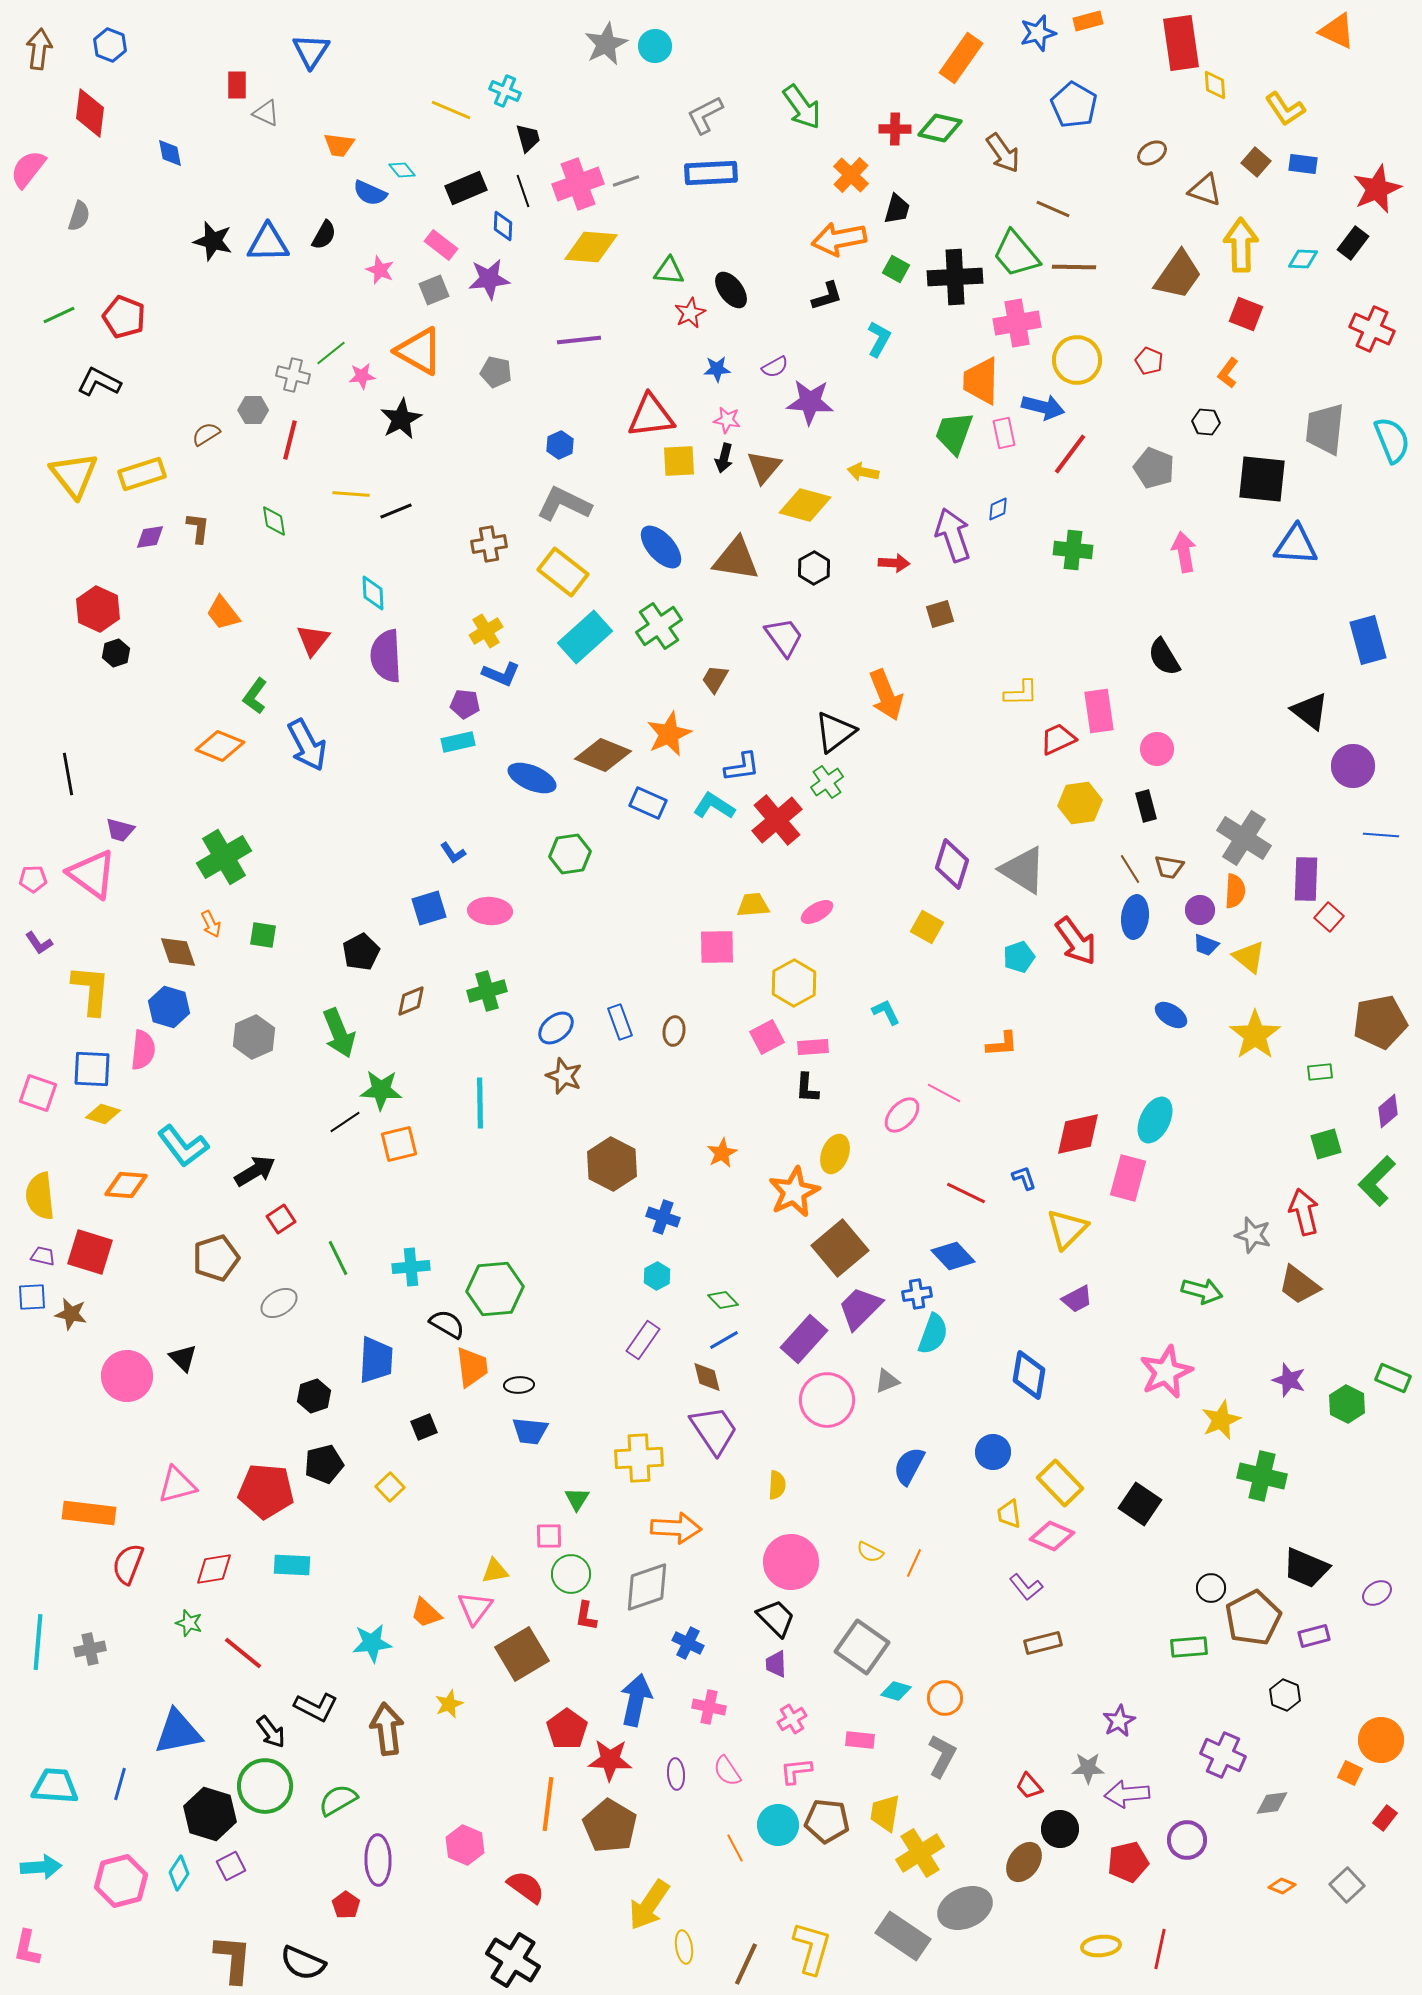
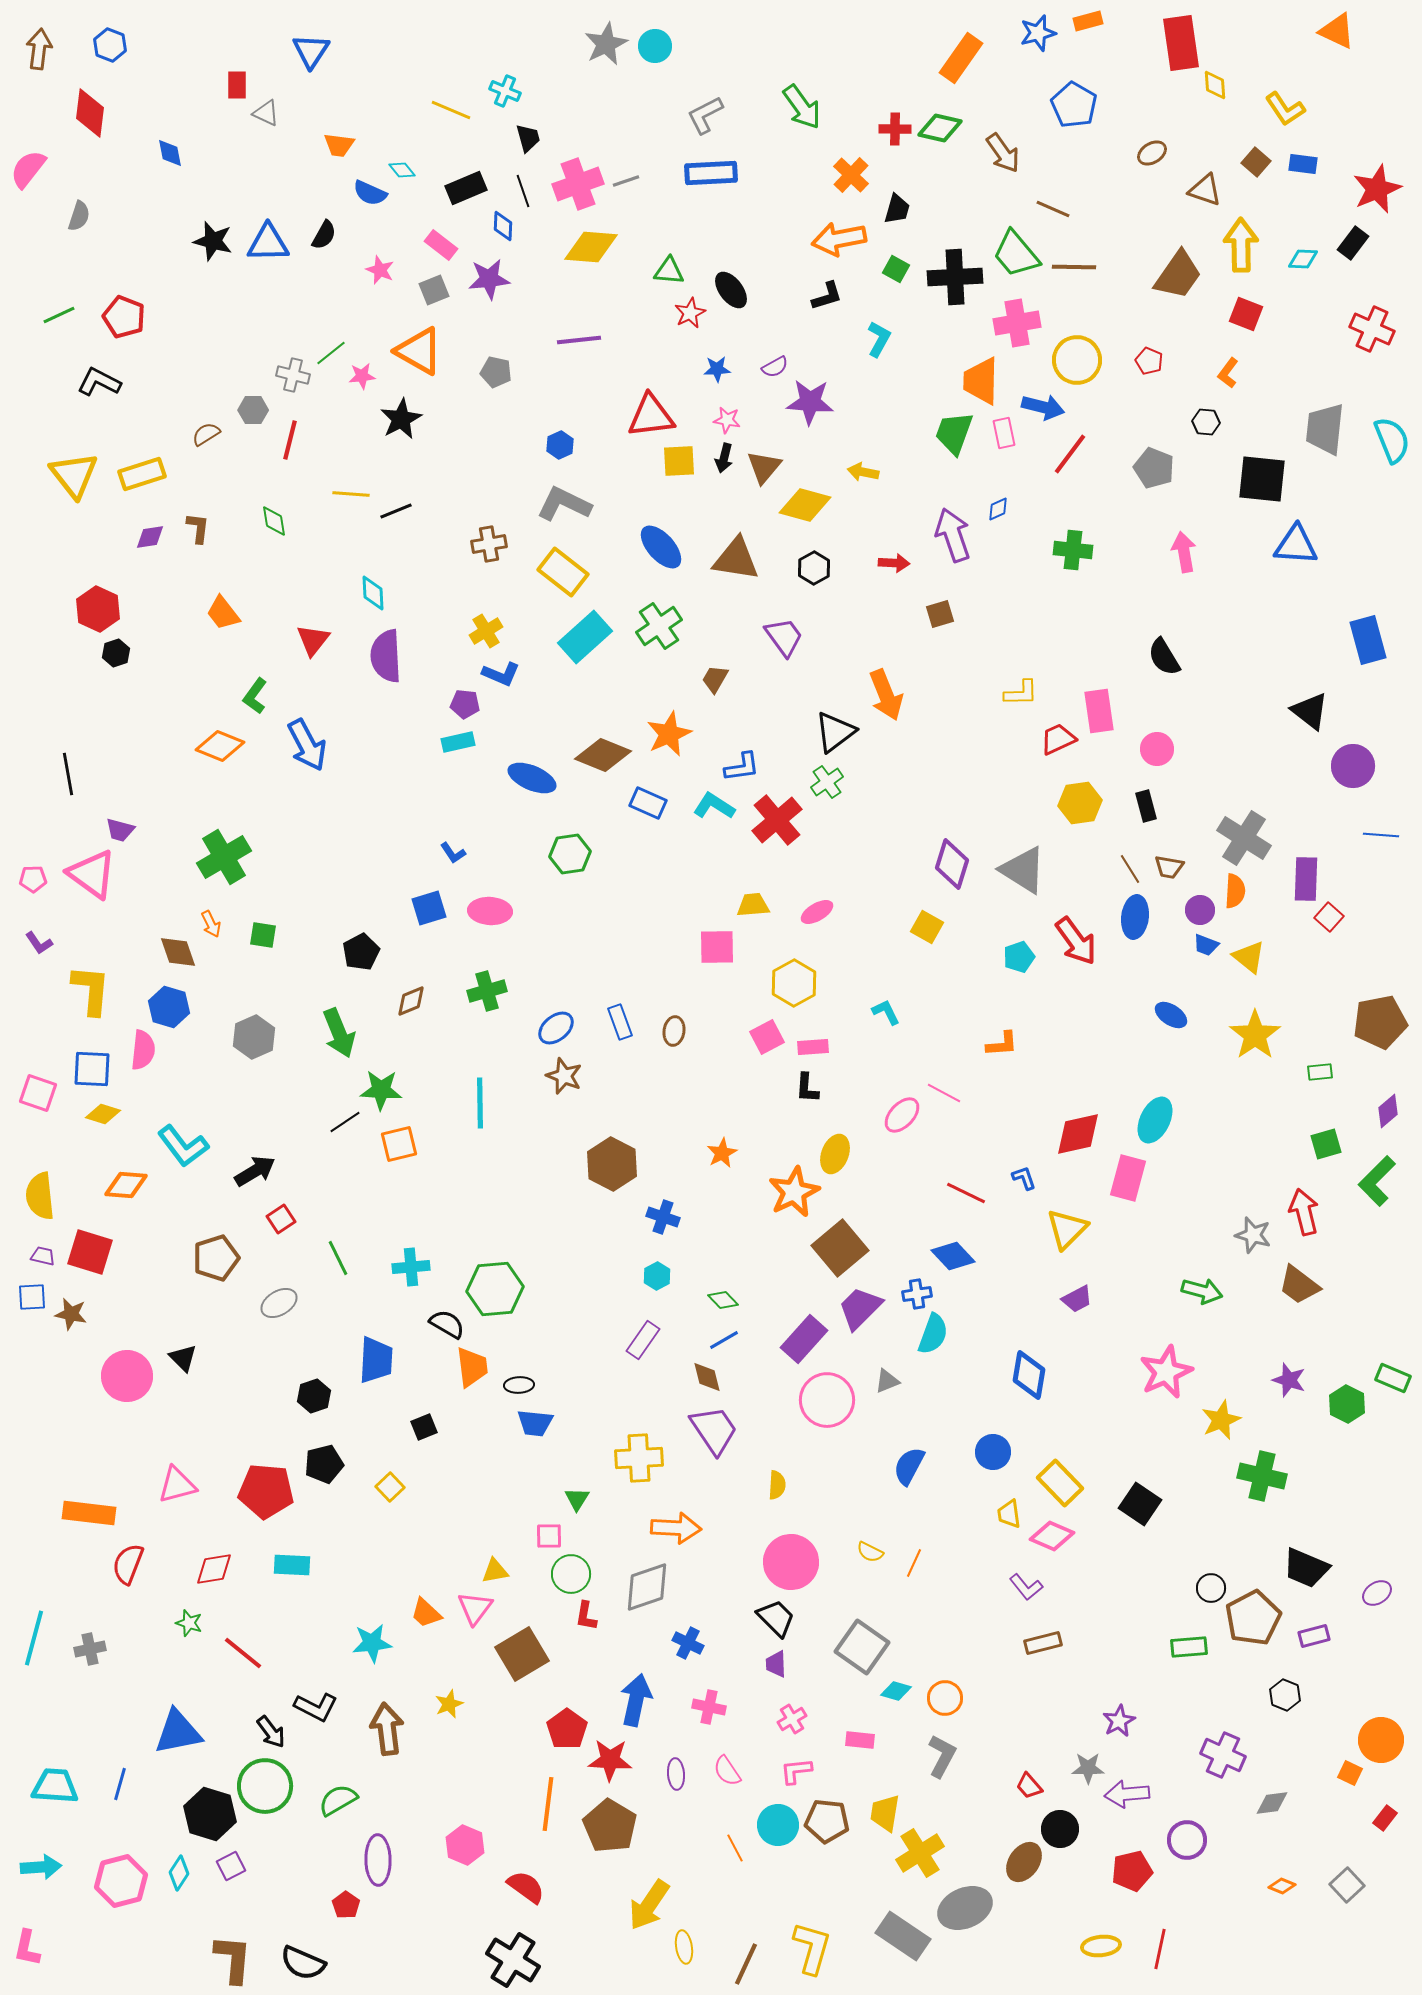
blue trapezoid at (530, 1431): moved 5 px right, 8 px up
cyan line at (38, 1642): moved 4 px left, 4 px up; rotated 10 degrees clockwise
red pentagon at (1128, 1862): moved 4 px right, 9 px down
